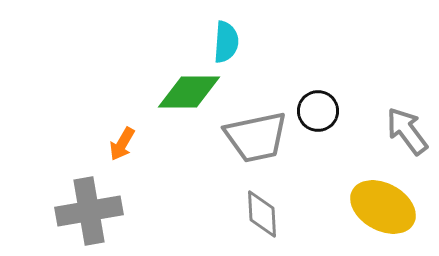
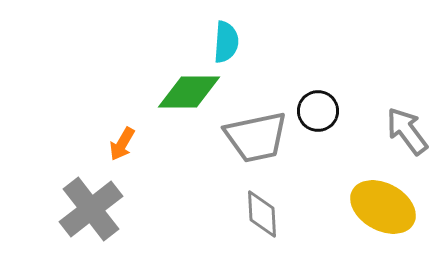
gray cross: moved 2 px right, 2 px up; rotated 28 degrees counterclockwise
